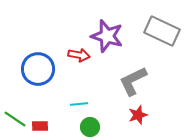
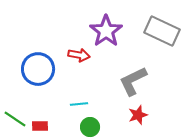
purple star: moved 1 px left, 5 px up; rotated 20 degrees clockwise
